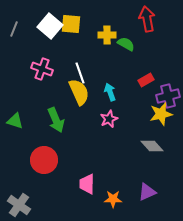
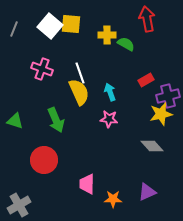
pink star: rotated 30 degrees clockwise
gray cross: rotated 25 degrees clockwise
